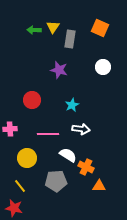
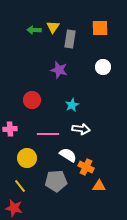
orange square: rotated 24 degrees counterclockwise
